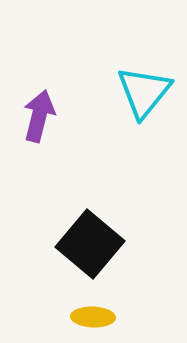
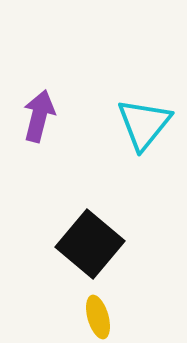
cyan triangle: moved 32 px down
yellow ellipse: moved 5 px right; rotated 72 degrees clockwise
